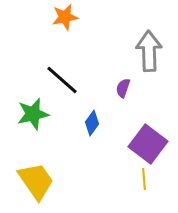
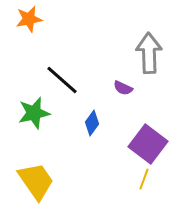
orange star: moved 36 px left, 2 px down
gray arrow: moved 2 px down
purple semicircle: rotated 84 degrees counterclockwise
green star: moved 1 px right, 1 px up
yellow line: rotated 25 degrees clockwise
